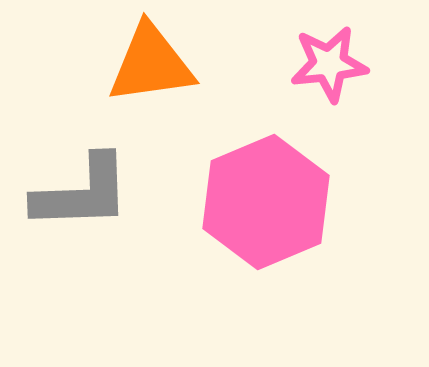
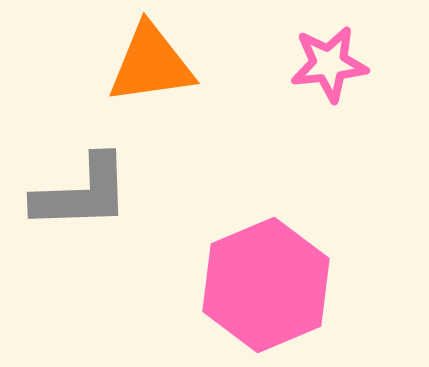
pink hexagon: moved 83 px down
